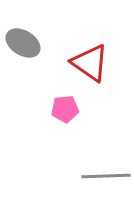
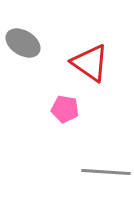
pink pentagon: rotated 16 degrees clockwise
gray line: moved 4 px up; rotated 6 degrees clockwise
